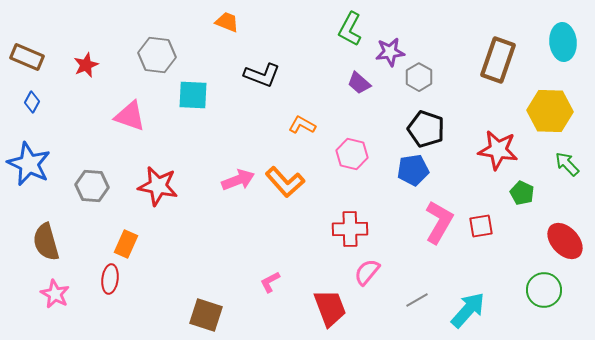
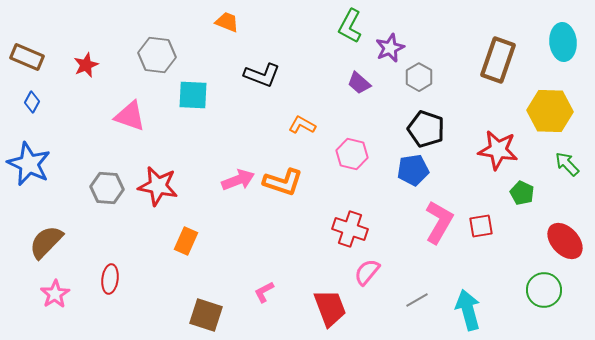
green L-shape at (350, 29): moved 3 px up
purple star at (390, 52): moved 4 px up; rotated 16 degrees counterclockwise
orange L-shape at (285, 182): moved 2 px left; rotated 30 degrees counterclockwise
gray hexagon at (92, 186): moved 15 px right, 2 px down
red cross at (350, 229): rotated 20 degrees clockwise
brown semicircle at (46, 242): rotated 60 degrees clockwise
orange rectangle at (126, 244): moved 60 px right, 3 px up
pink L-shape at (270, 282): moved 6 px left, 10 px down
pink star at (55, 294): rotated 12 degrees clockwise
cyan arrow at (468, 310): rotated 57 degrees counterclockwise
